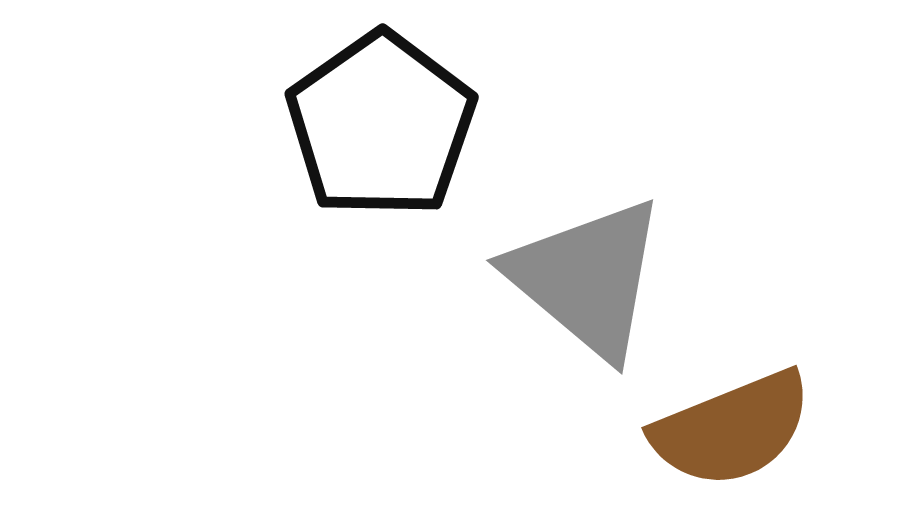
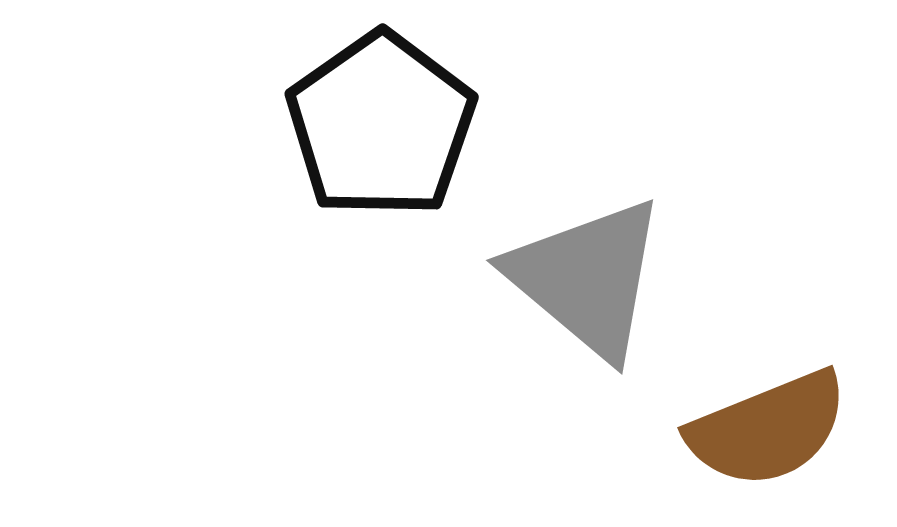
brown semicircle: moved 36 px right
